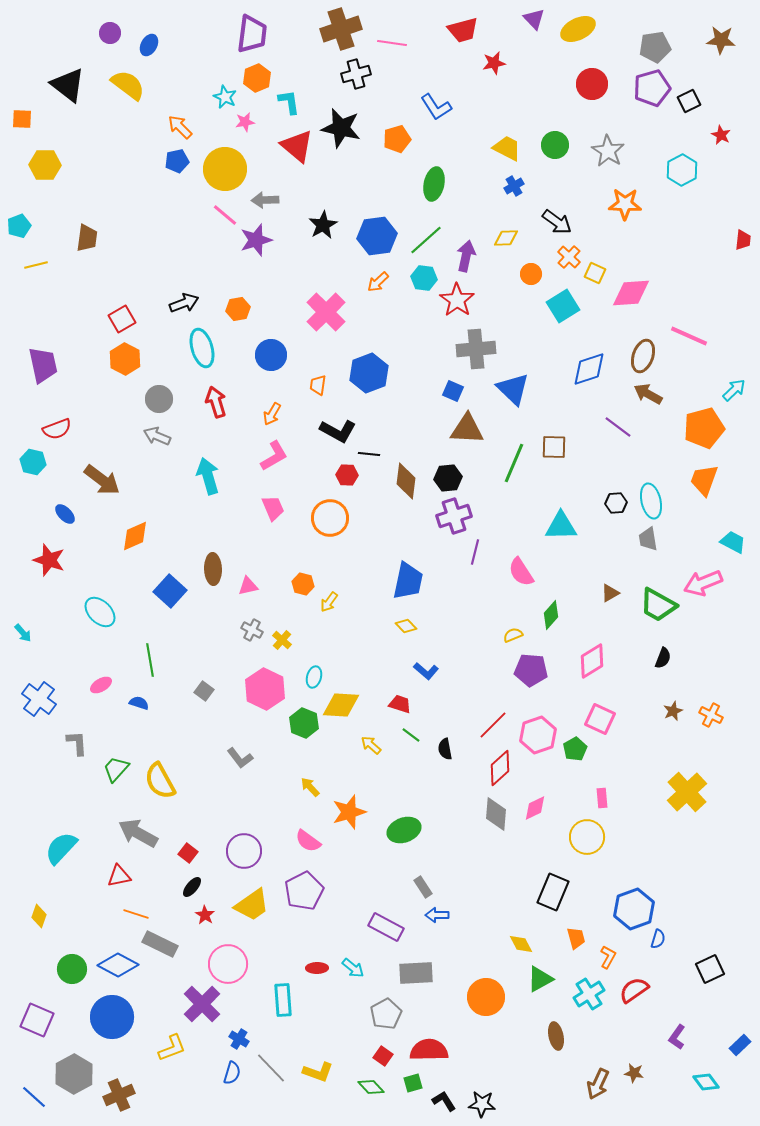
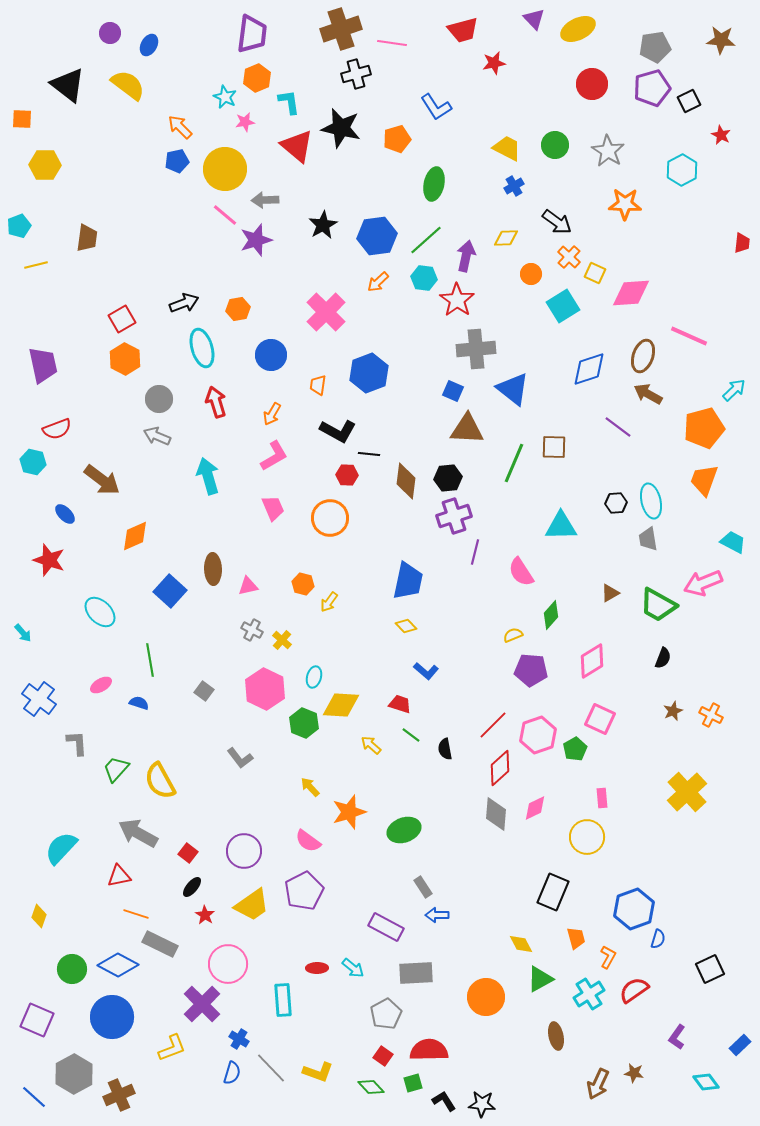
red trapezoid at (743, 240): moved 1 px left, 3 px down
blue triangle at (513, 389): rotated 6 degrees counterclockwise
